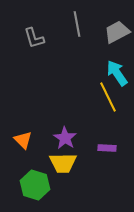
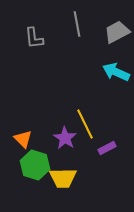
gray L-shape: rotated 10 degrees clockwise
cyan arrow: moved 1 px left, 1 px up; rotated 32 degrees counterclockwise
yellow line: moved 23 px left, 27 px down
orange triangle: moved 1 px up
purple rectangle: rotated 30 degrees counterclockwise
yellow trapezoid: moved 15 px down
green hexagon: moved 20 px up
